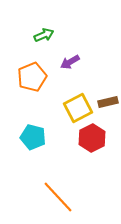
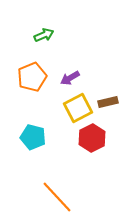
purple arrow: moved 16 px down
orange line: moved 1 px left
